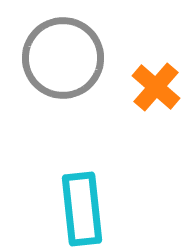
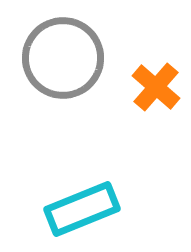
cyan rectangle: rotated 74 degrees clockwise
